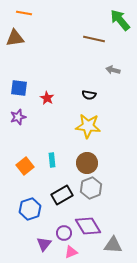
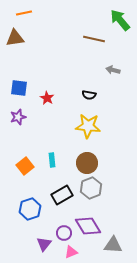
orange line: rotated 21 degrees counterclockwise
